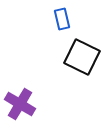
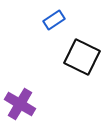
blue rectangle: moved 8 px left, 1 px down; rotated 70 degrees clockwise
